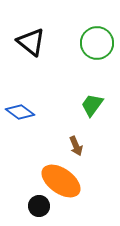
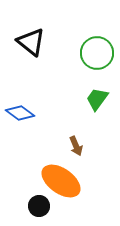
green circle: moved 10 px down
green trapezoid: moved 5 px right, 6 px up
blue diamond: moved 1 px down
